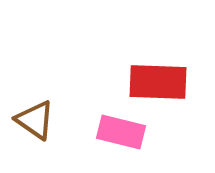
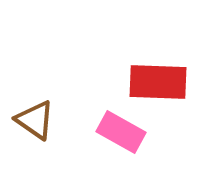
pink rectangle: rotated 15 degrees clockwise
